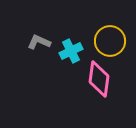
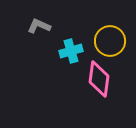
gray L-shape: moved 16 px up
cyan cross: rotated 10 degrees clockwise
